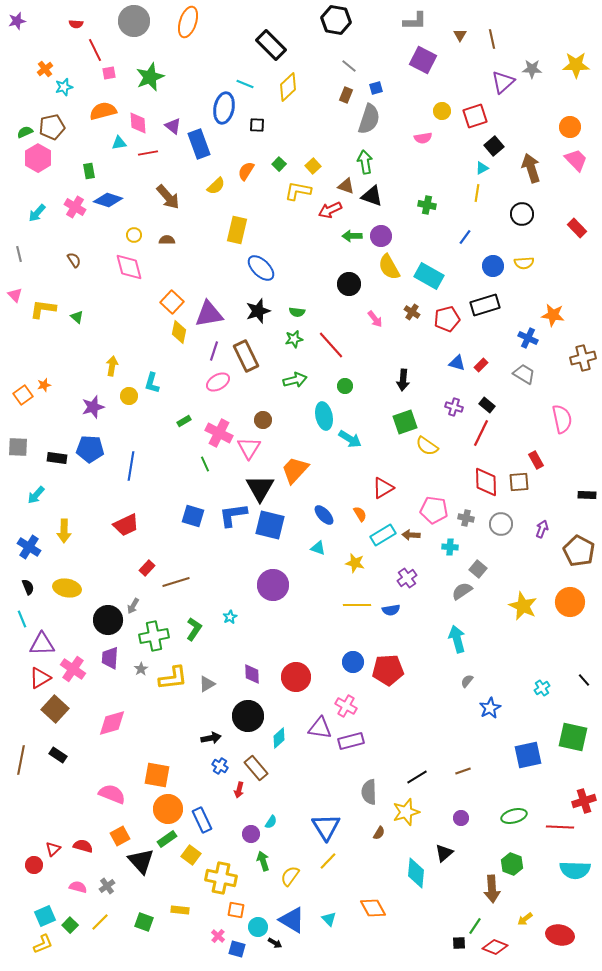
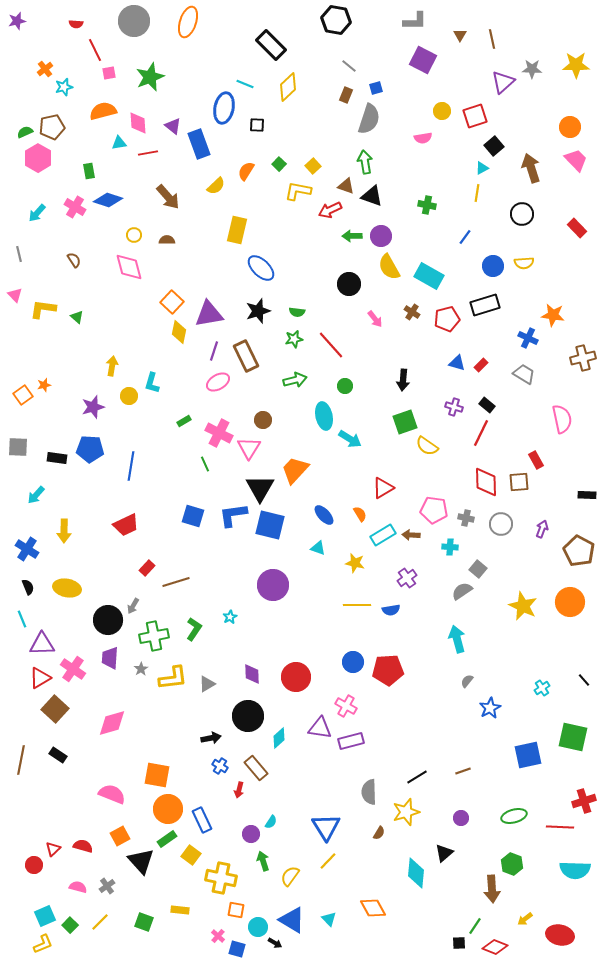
blue cross at (29, 547): moved 2 px left, 2 px down
